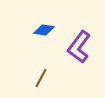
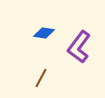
blue diamond: moved 3 px down
